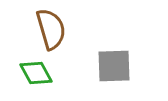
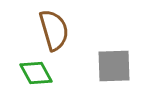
brown semicircle: moved 3 px right, 1 px down
